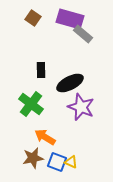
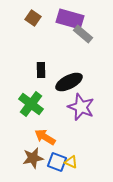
black ellipse: moved 1 px left, 1 px up
